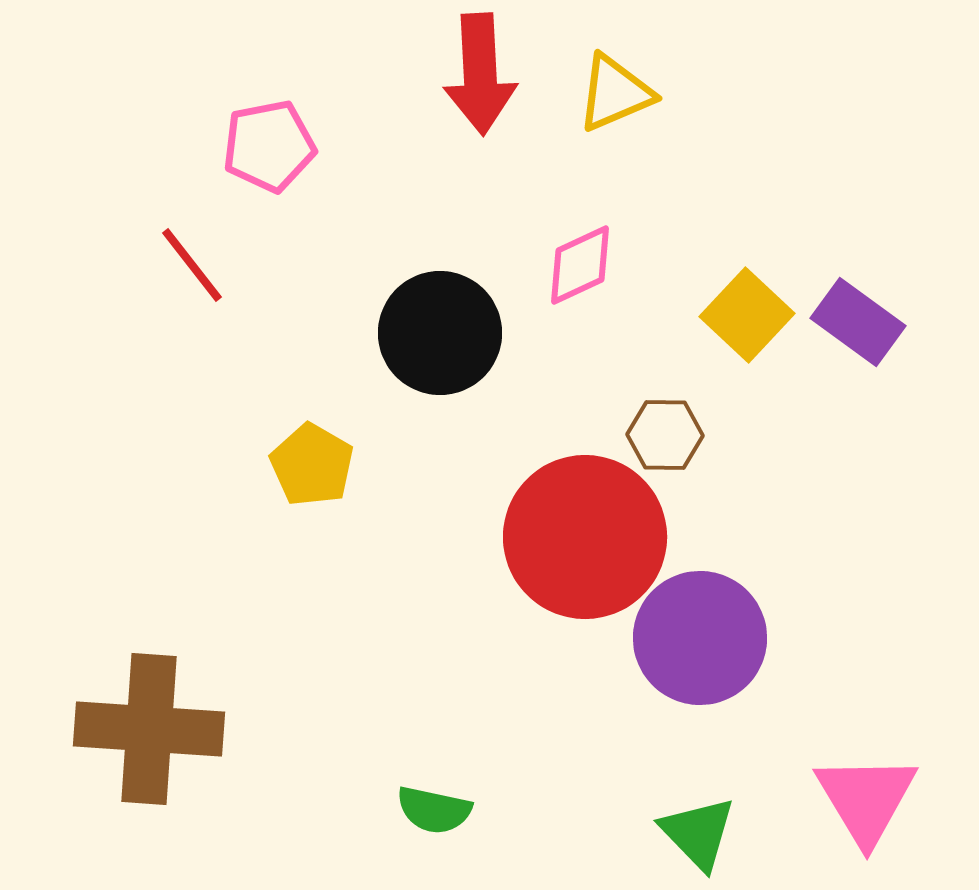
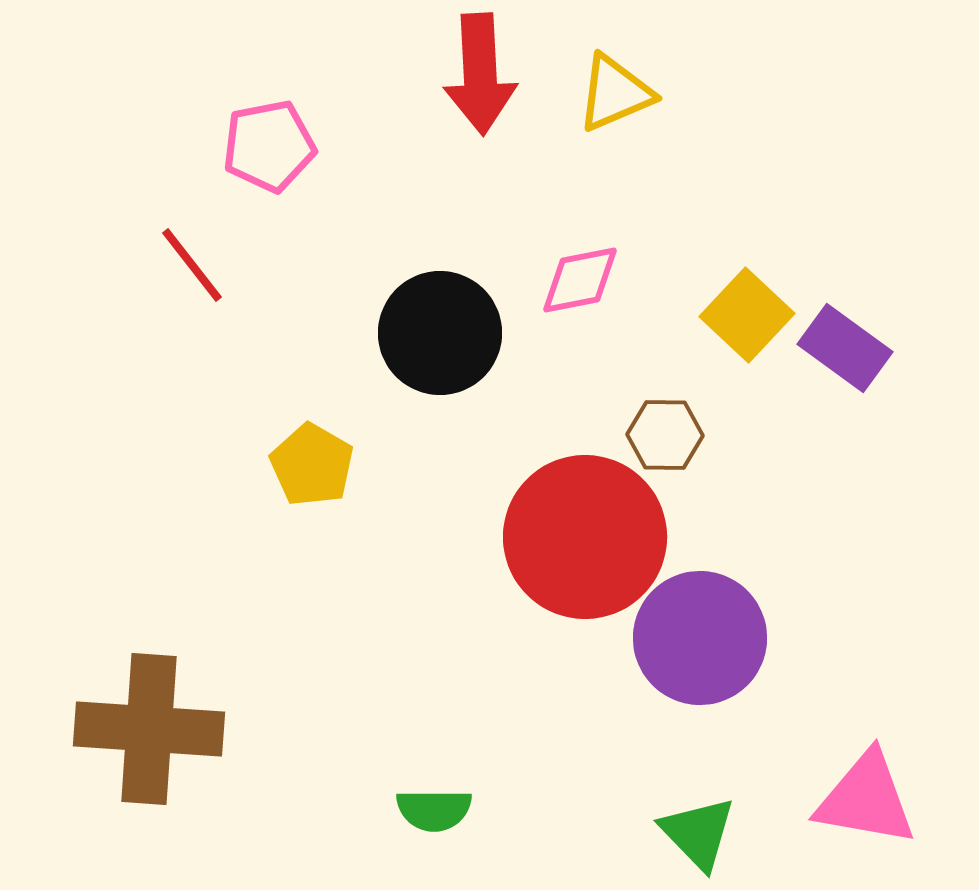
pink diamond: moved 15 px down; rotated 14 degrees clockwise
purple rectangle: moved 13 px left, 26 px down
pink triangle: rotated 49 degrees counterclockwise
green semicircle: rotated 12 degrees counterclockwise
